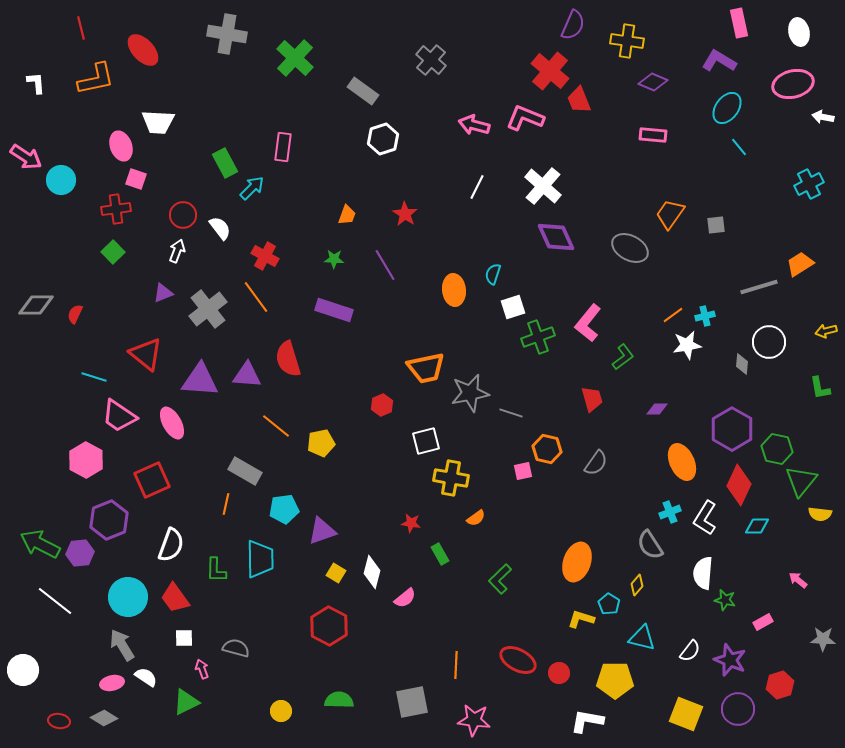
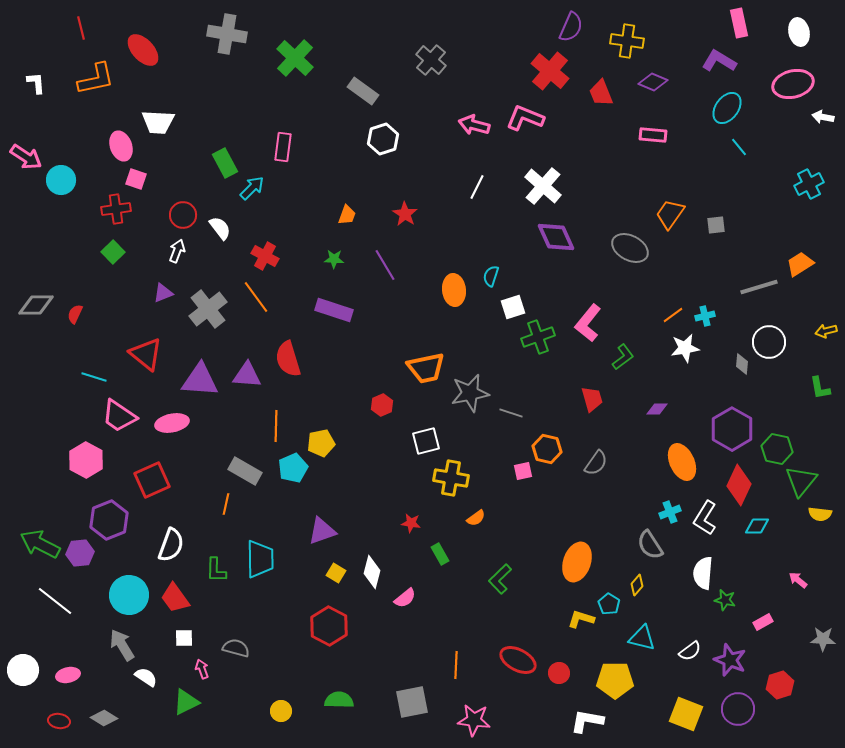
purple semicircle at (573, 25): moved 2 px left, 2 px down
red trapezoid at (579, 100): moved 22 px right, 7 px up
cyan semicircle at (493, 274): moved 2 px left, 2 px down
white star at (687, 345): moved 2 px left, 3 px down
pink ellipse at (172, 423): rotated 72 degrees counterclockwise
orange line at (276, 426): rotated 52 degrees clockwise
cyan pentagon at (284, 509): moved 9 px right, 41 px up; rotated 16 degrees counterclockwise
cyan circle at (128, 597): moved 1 px right, 2 px up
white semicircle at (690, 651): rotated 15 degrees clockwise
pink ellipse at (112, 683): moved 44 px left, 8 px up
